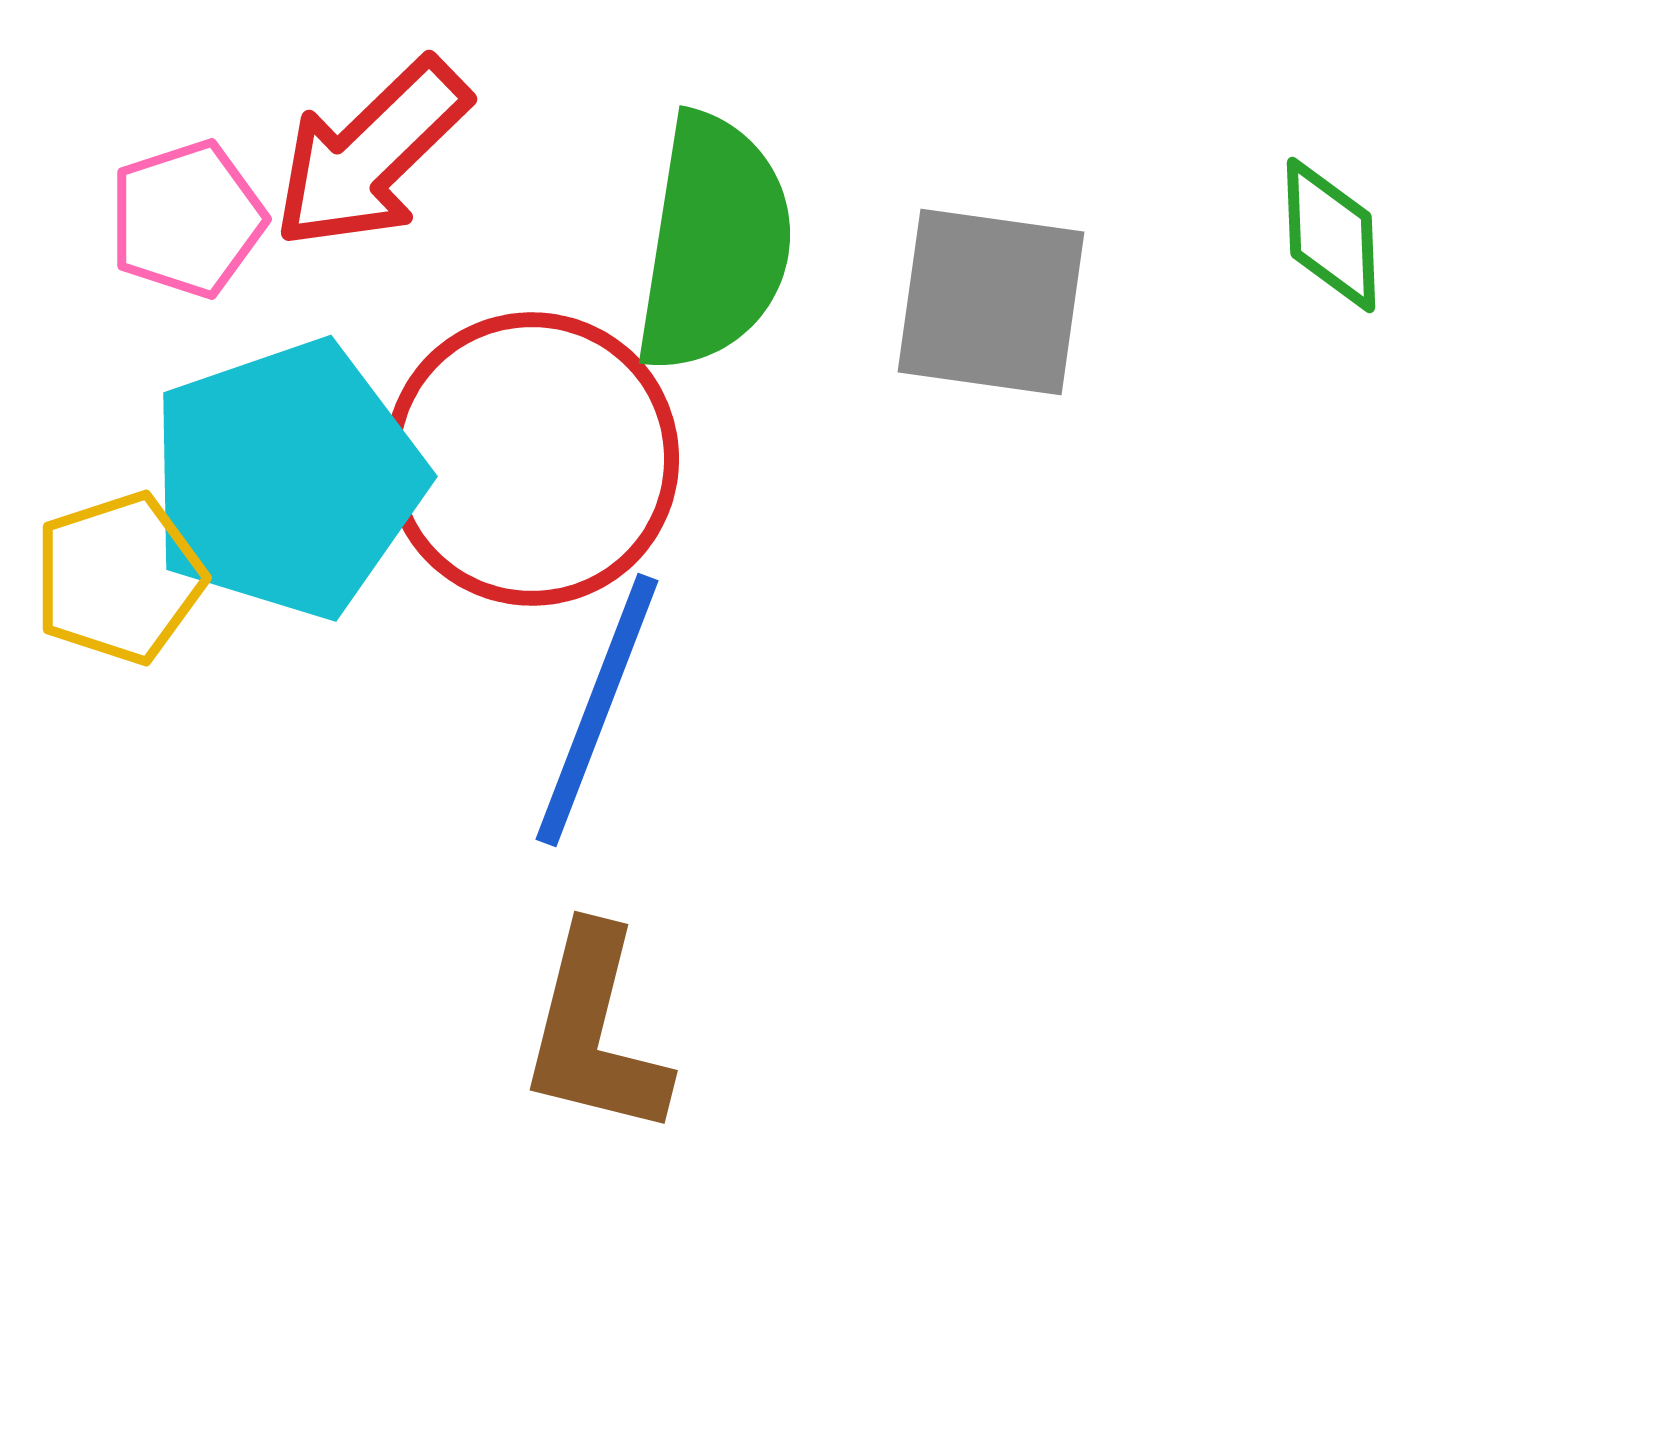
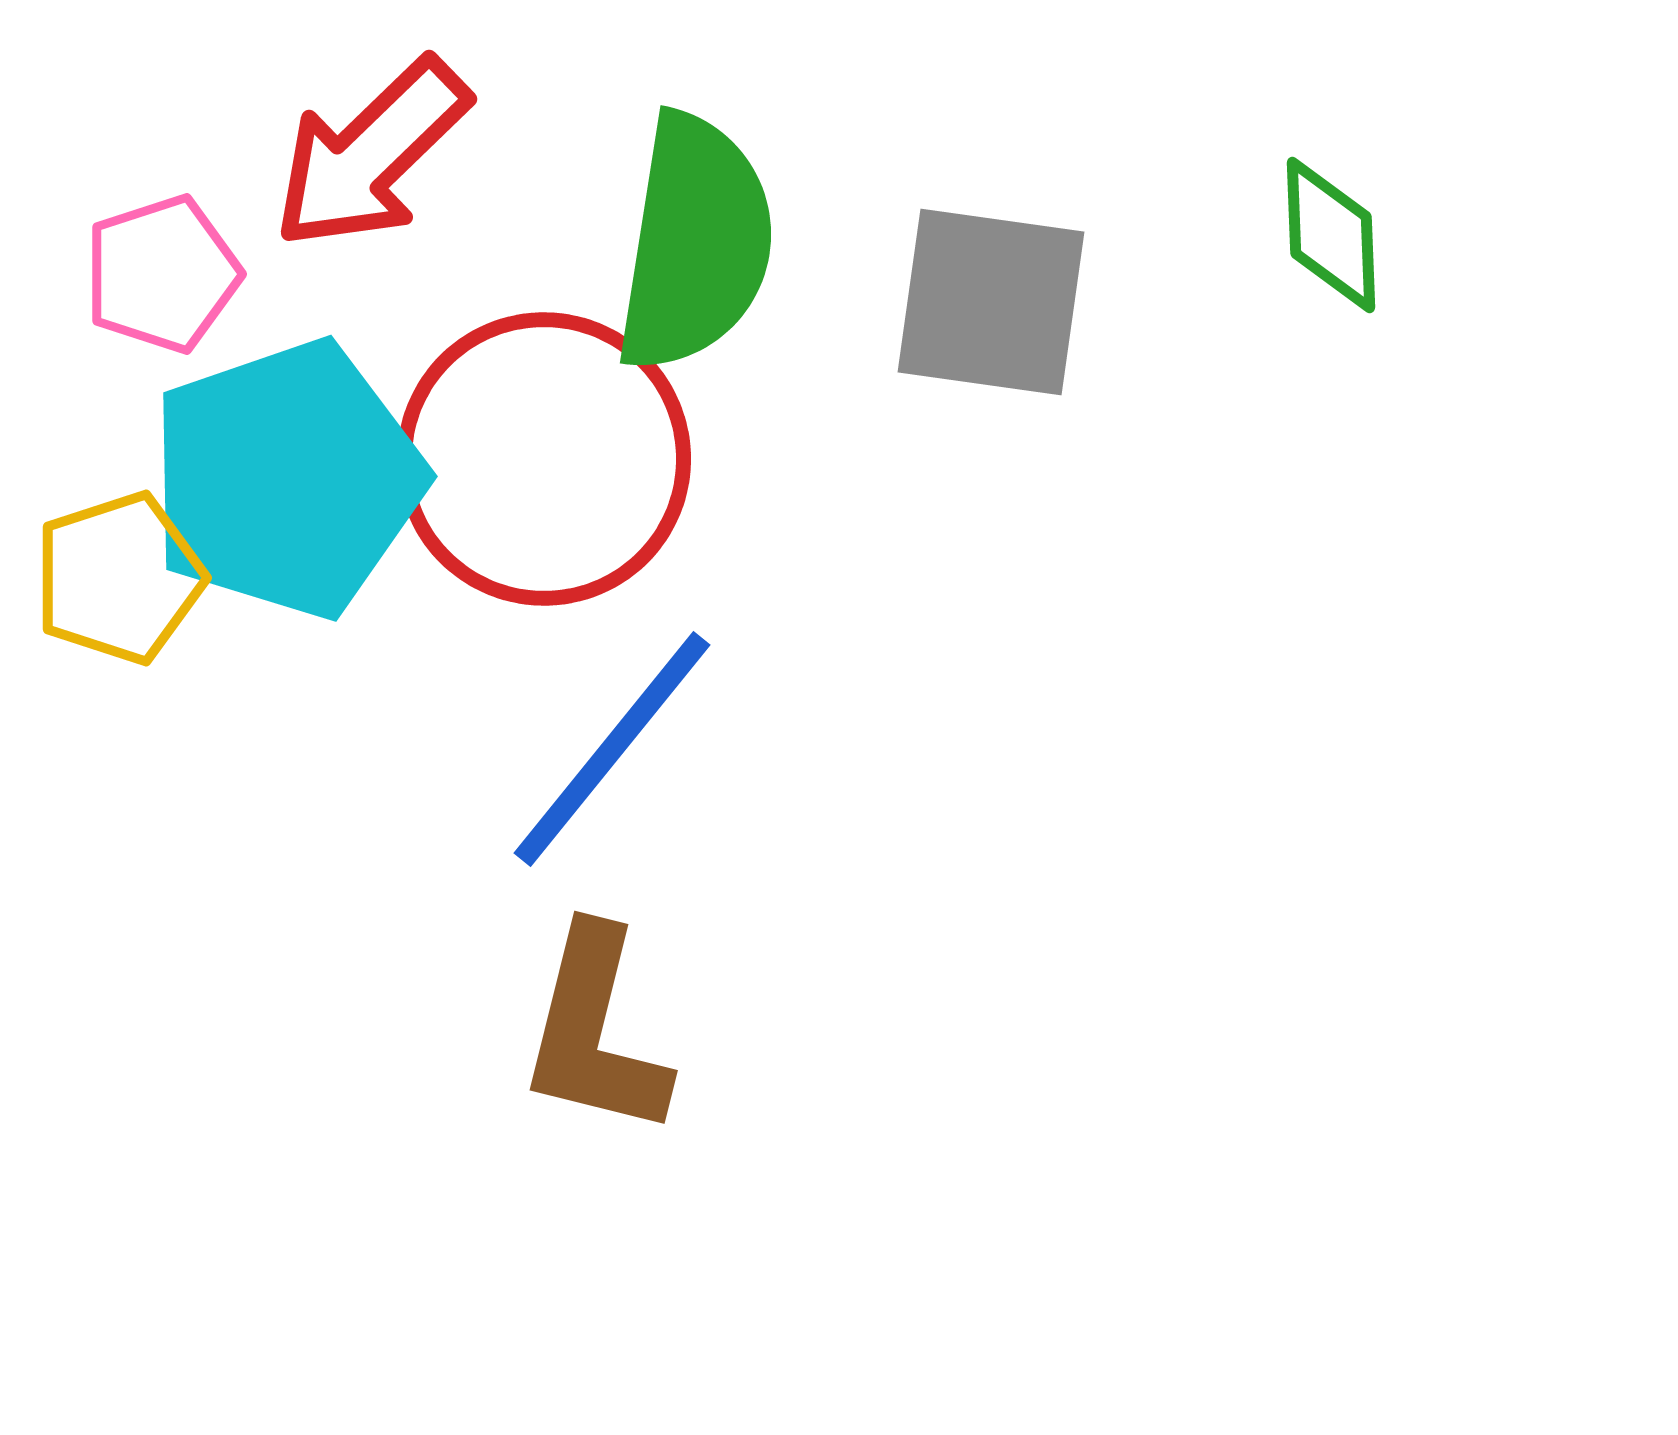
pink pentagon: moved 25 px left, 55 px down
green semicircle: moved 19 px left
red circle: moved 12 px right
blue line: moved 15 px right, 39 px down; rotated 18 degrees clockwise
